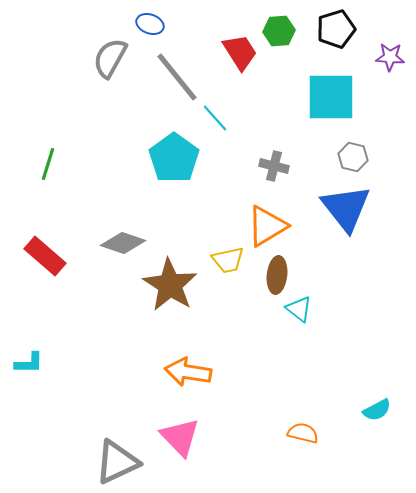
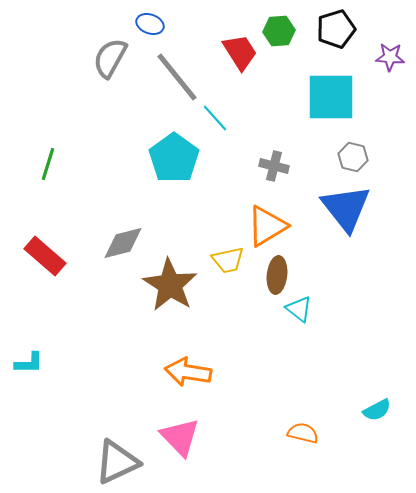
gray diamond: rotated 33 degrees counterclockwise
